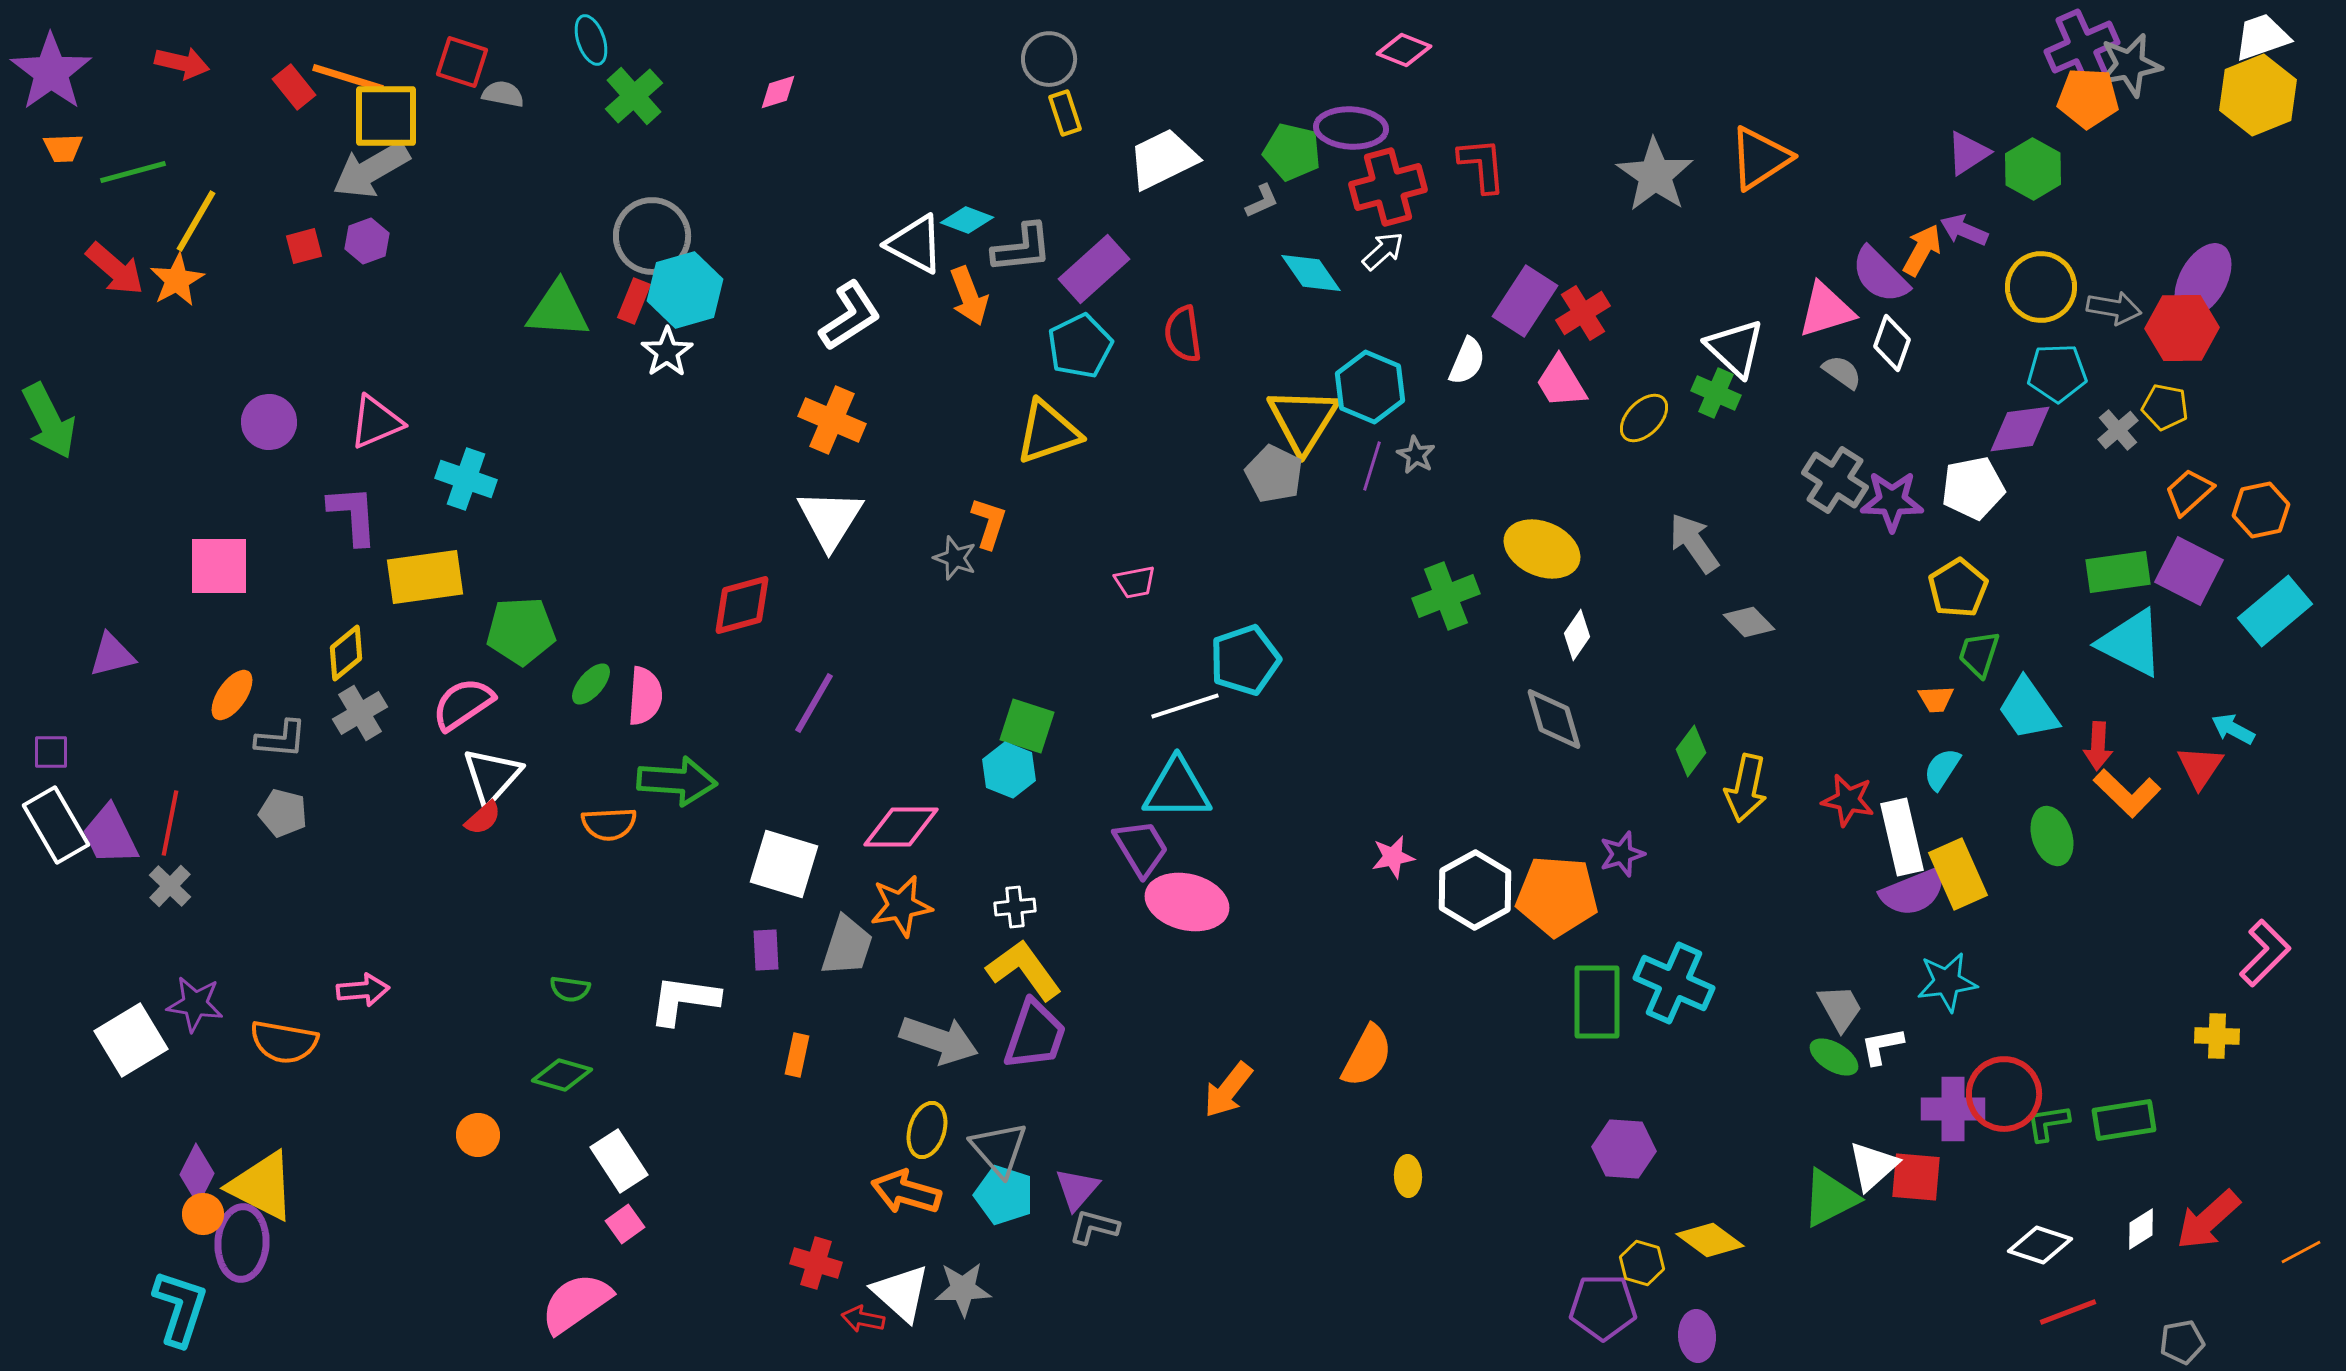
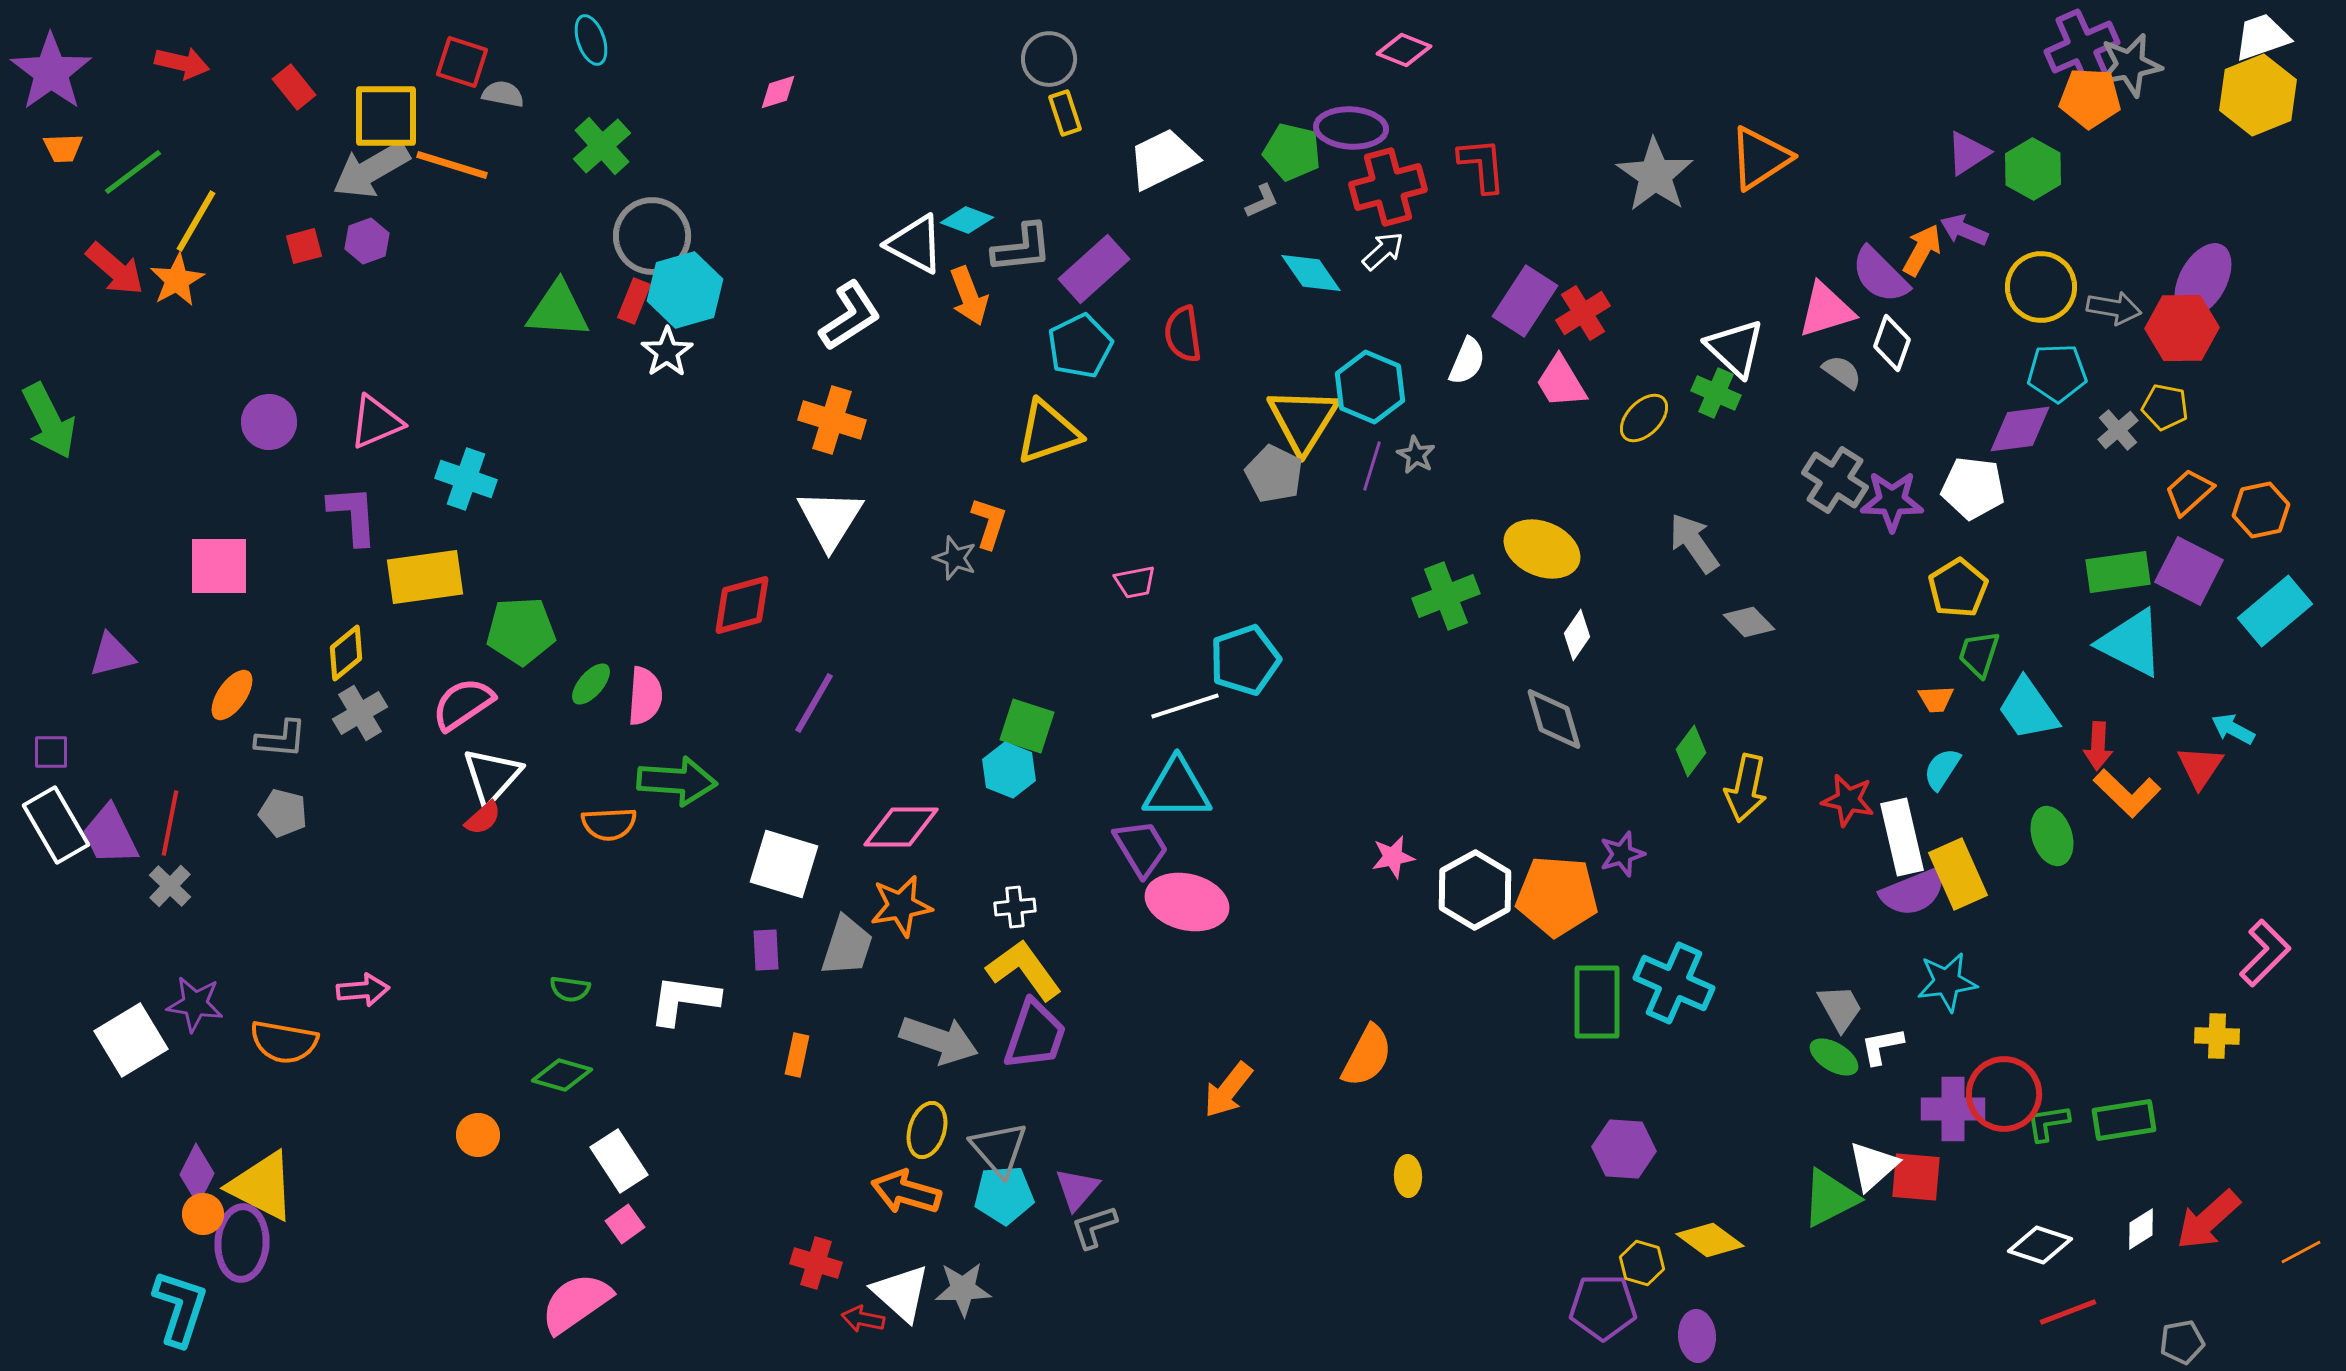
orange line at (348, 78): moved 104 px right, 87 px down
green cross at (634, 96): moved 32 px left, 50 px down
orange pentagon at (2088, 98): moved 2 px right
green line at (133, 172): rotated 22 degrees counterclockwise
orange cross at (832, 420): rotated 6 degrees counterclockwise
white pentagon at (1973, 488): rotated 18 degrees clockwise
cyan pentagon at (1004, 1195): rotated 22 degrees counterclockwise
gray L-shape at (1094, 1227): rotated 33 degrees counterclockwise
